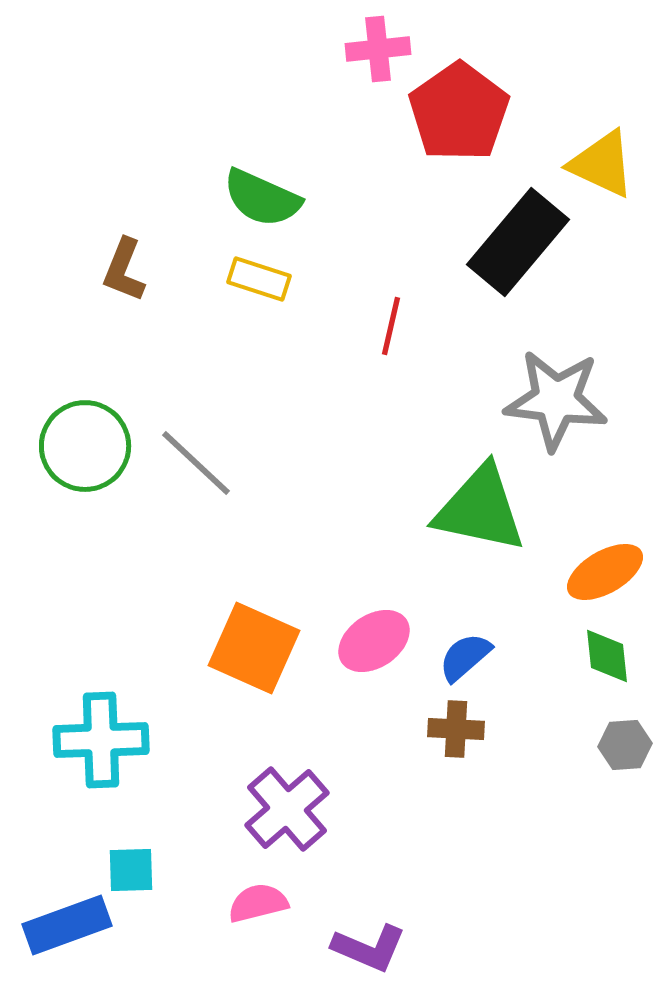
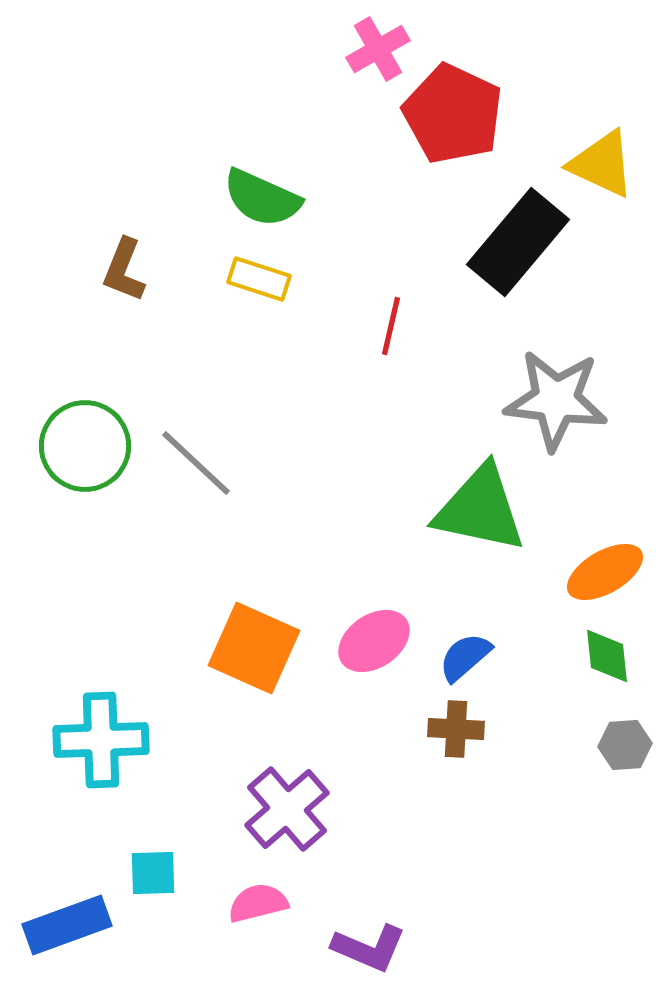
pink cross: rotated 24 degrees counterclockwise
red pentagon: moved 6 px left, 2 px down; rotated 12 degrees counterclockwise
cyan square: moved 22 px right, 3 px down
